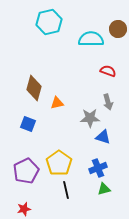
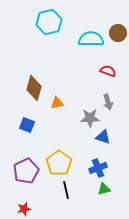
brown circle: moved 4 px down
blue square: moved 1 px left, 1 px down
